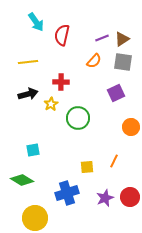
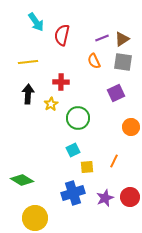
orange semicircle: rotated 112 degrees clockwise
black arrow: rotated 72 degrees counterclockwise
cyan square: moved 40 px right; rotated 16 degrees counterclockwise
blue cross: moved 6 px right
